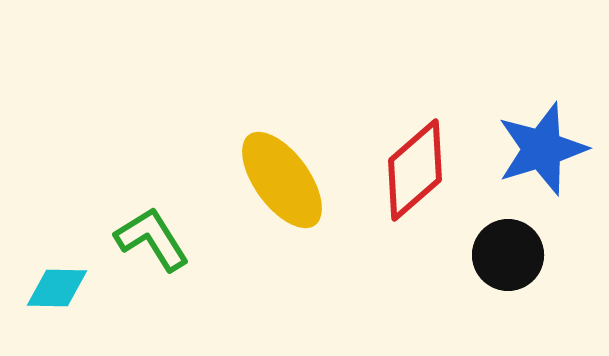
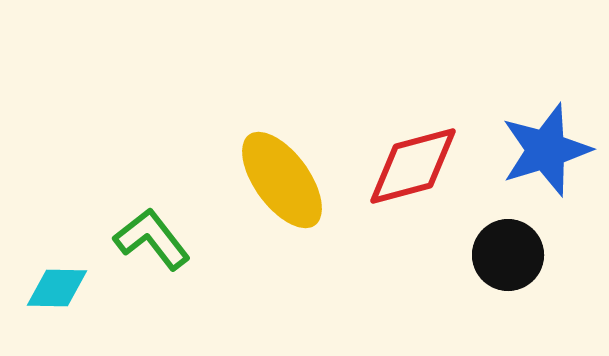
blue star: moved 4 px right, 1 px down
red diamond: moved 2 px left, 4 px up; rotated 26 degrees clockwise
green L-shape: rotated 6 degrees counterclockwise
